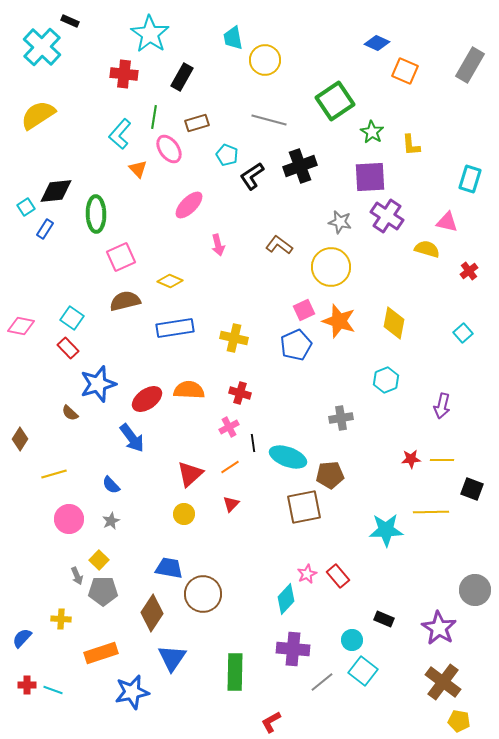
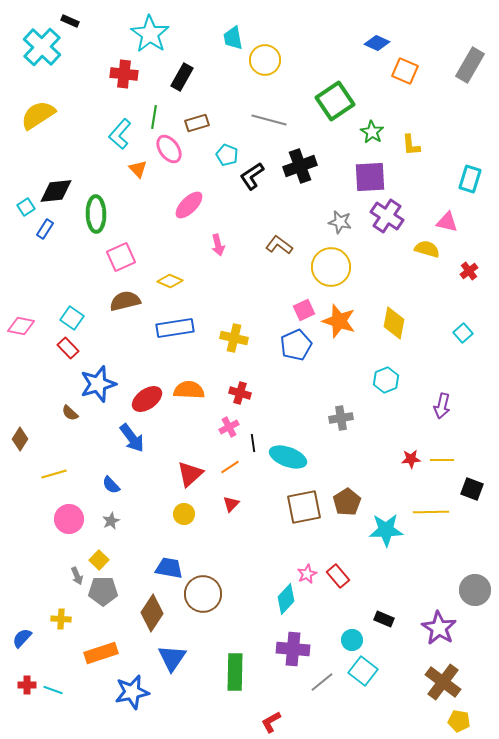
brown pentagon at (330, 475): moved 17 px right, 27 px down; rotated 28 degrees counterclockwise
